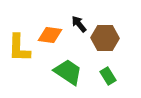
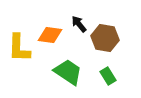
brown hexagon: rotated 8 degrees clockwise
